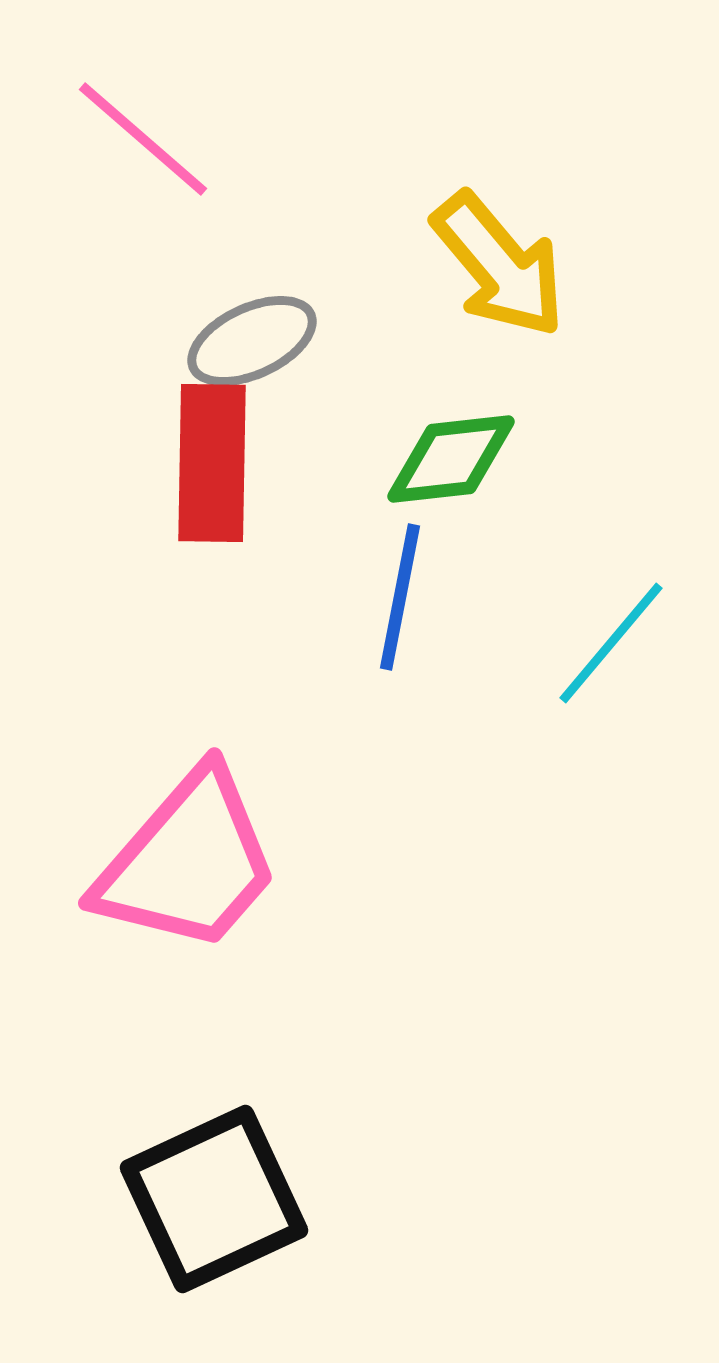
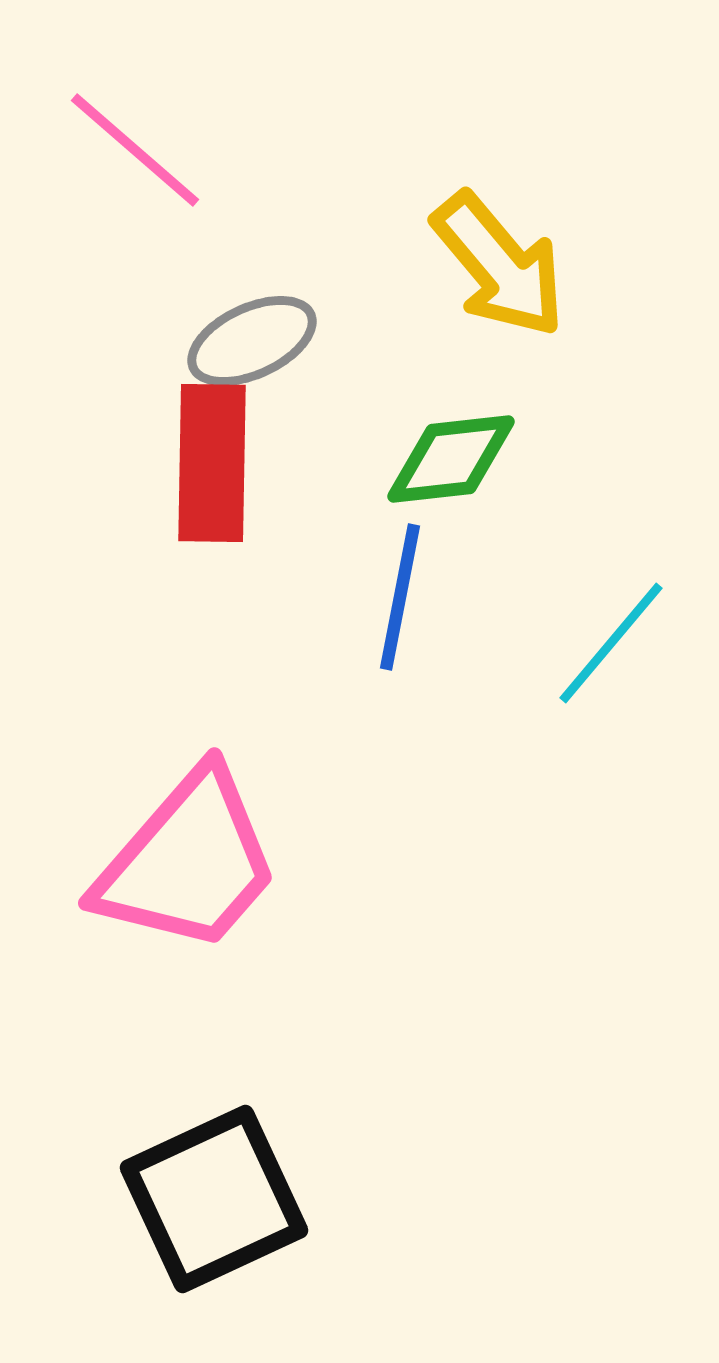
pink line: moved 8 px left, 11 px down
